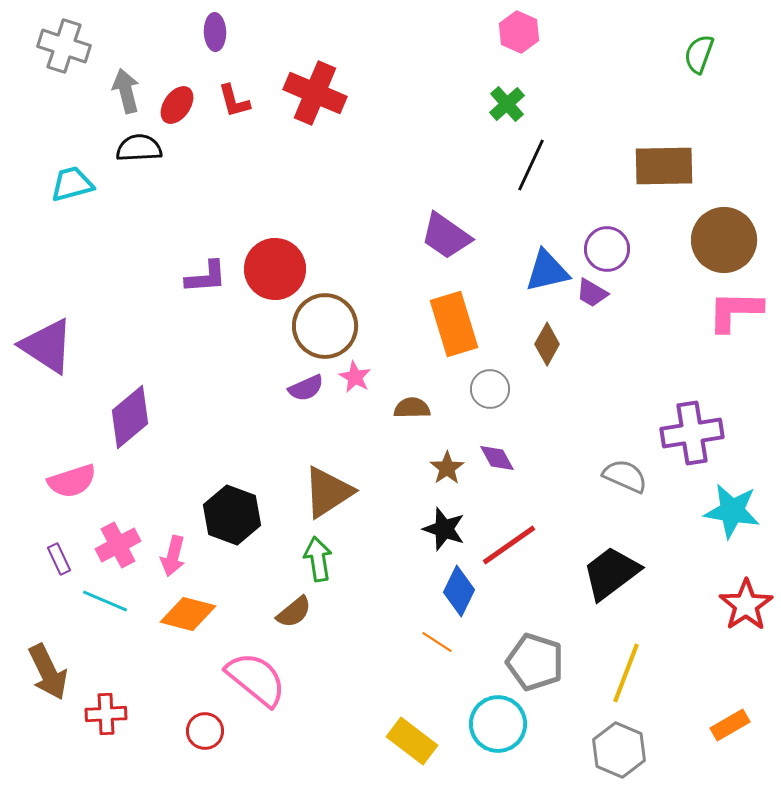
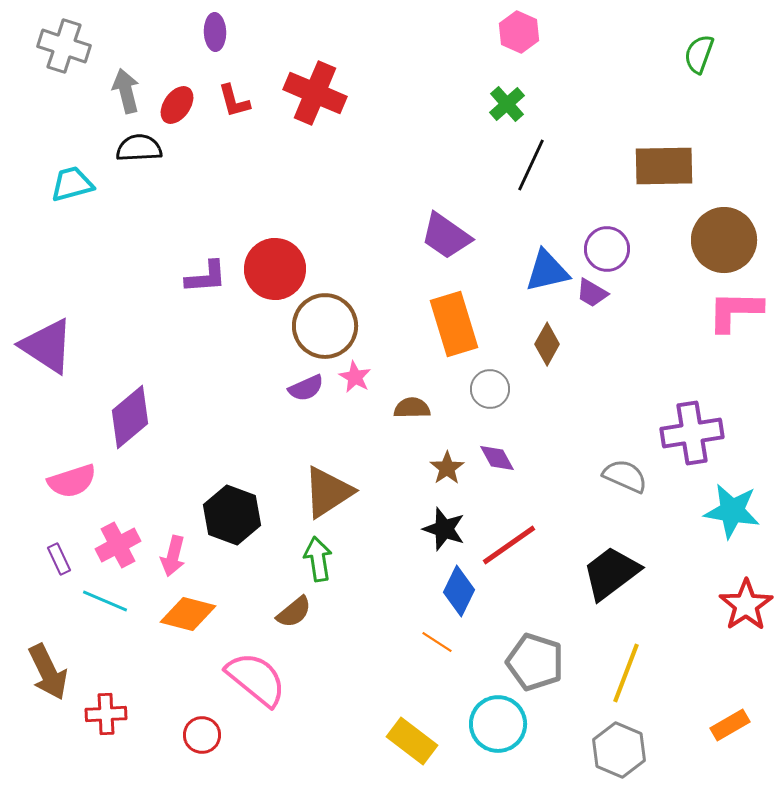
red circle at (205, 731): moved 3 px left, 4 px down
